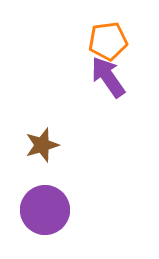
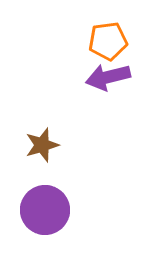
purple arrow: rotated 69 degrees counterclockwise
